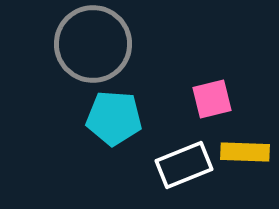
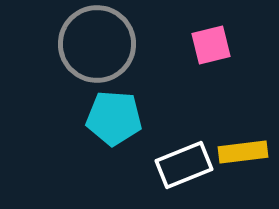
gray circle: moved 4 px right
pink square: moved 1 px left, 54 px up
yellow rectangle: moved 2 px left; rotated 9 degrees counterclockwise
